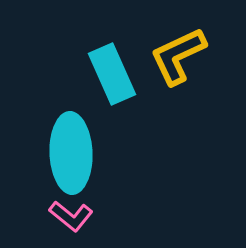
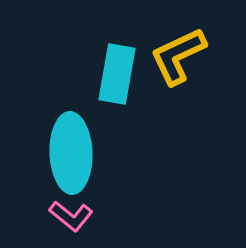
cyan rectangle: moved 5 px right; rotated 34 degrees clockwise
